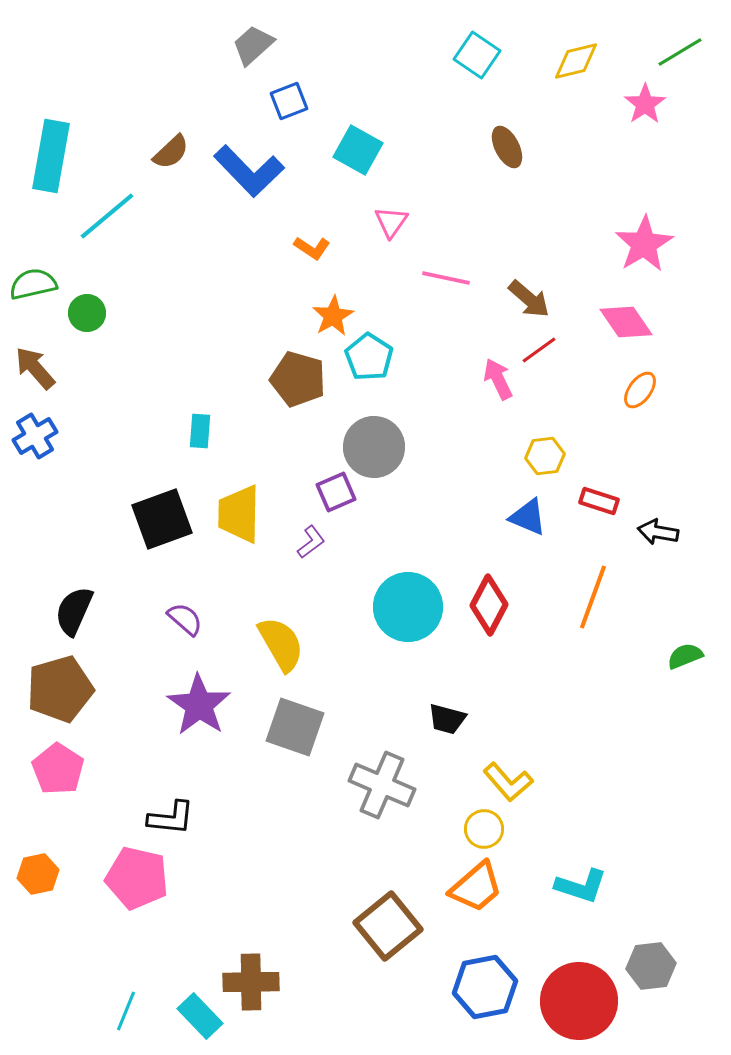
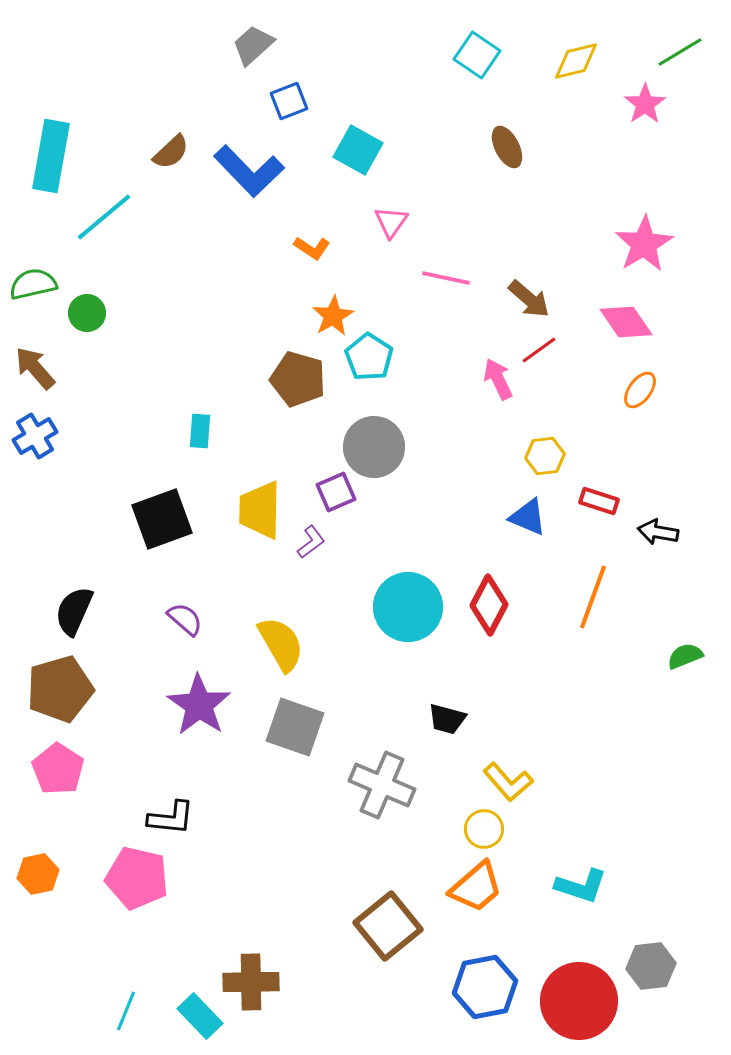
cyan line at (107, 216): moved 3 px left, 1 px down
yellow trapezoid at (239, 514): moved 21 px right, 4 px up
